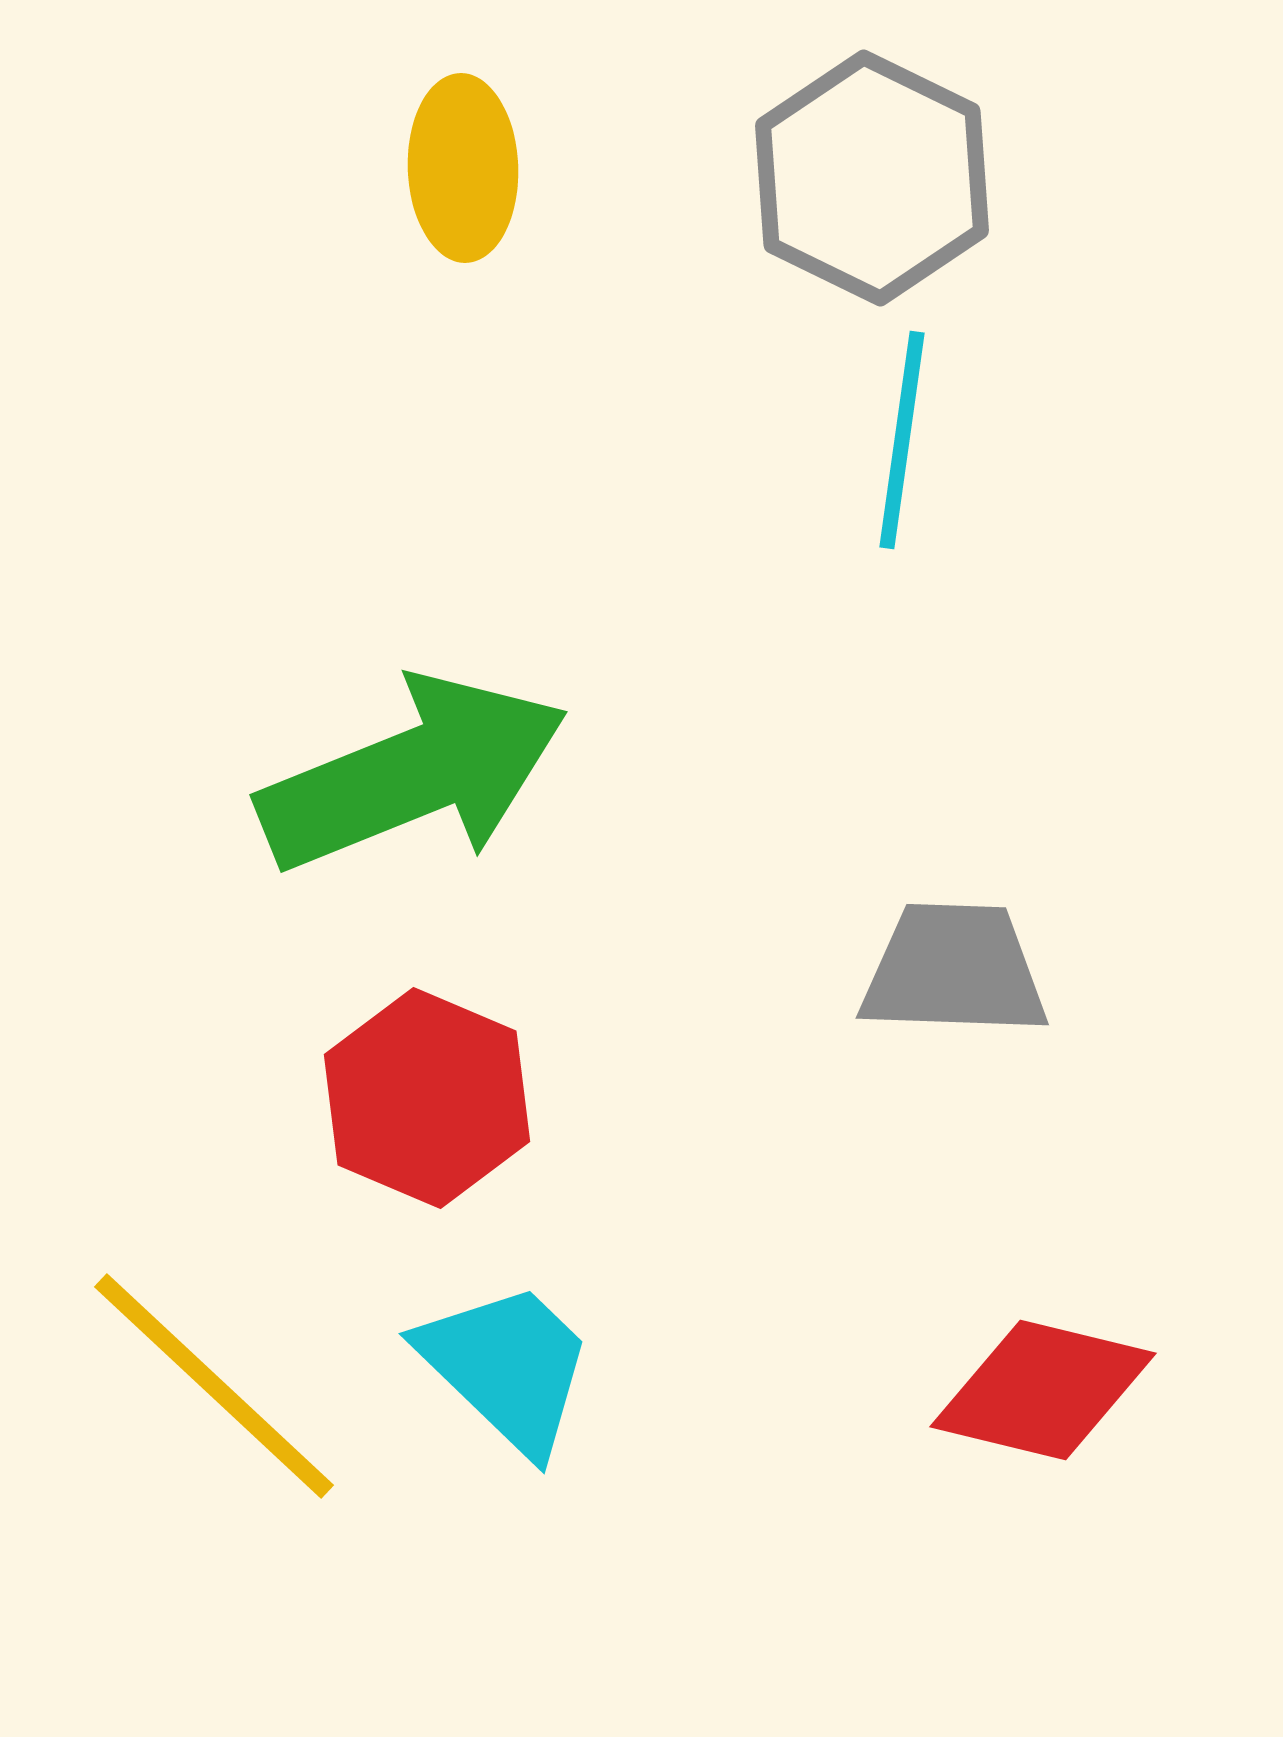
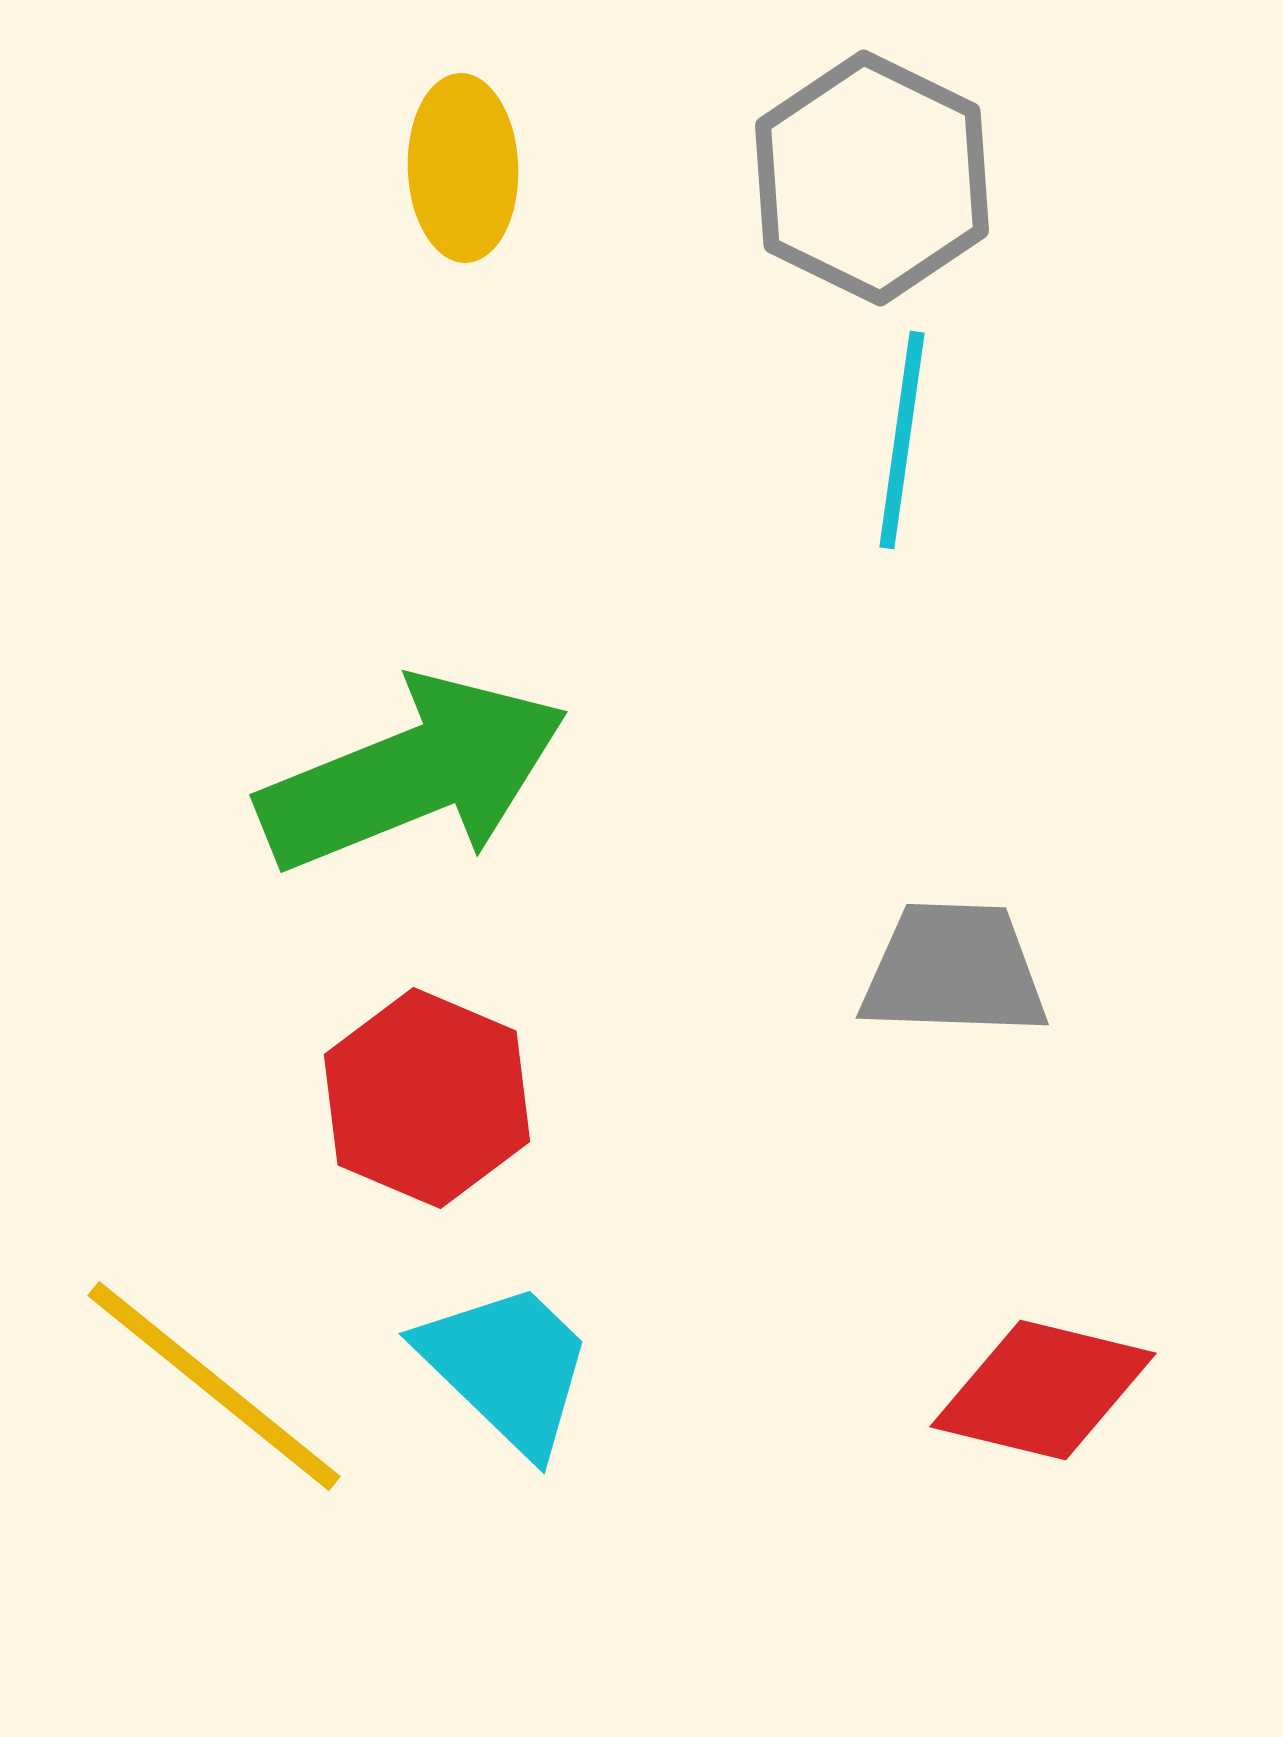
yellow line: rotated 4 degrees counterclockwise
